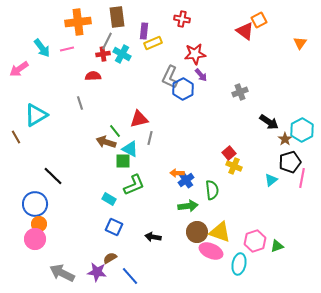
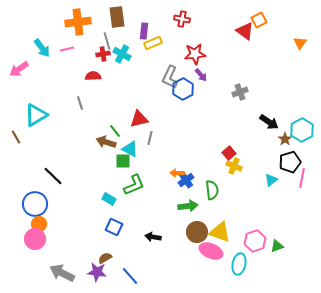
gray line at (107, 41): rotated 42 degrees counterclockwise
brown semicircle at (110, 258): moved 5 px left
